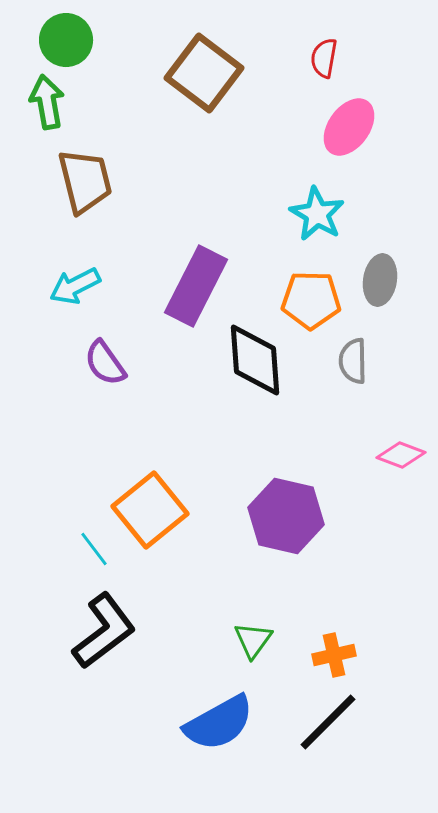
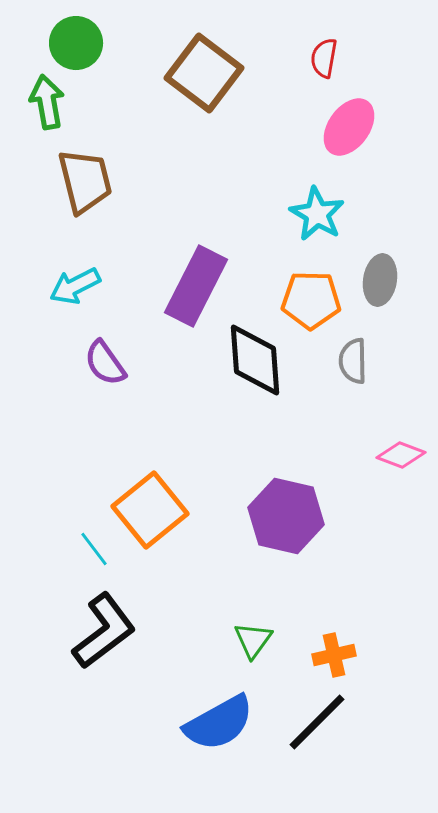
green circle: moved 10 px right, 3 px down
black line: moved 11 px left
